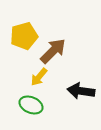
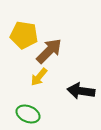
yellow pentagon: moved 1 px up; rotated 24 degrees clockwise
brown arrow: moved 4 px left
green ellipse: moved 3 px left, 9 px down
